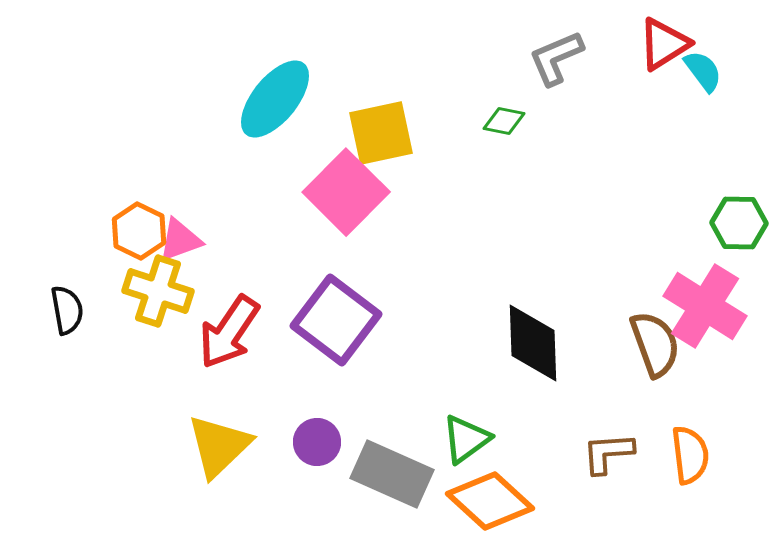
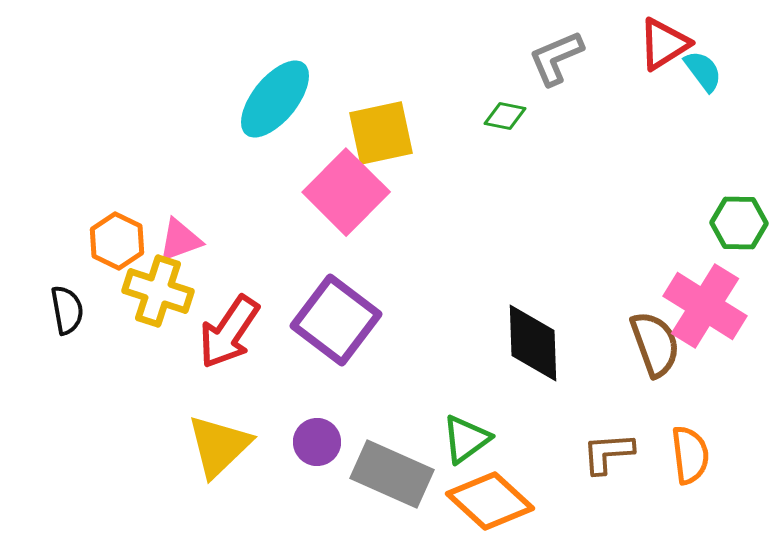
green diamond: moved 1 px right, 5 px up
orange hexagon: moved 22 px left, 10 px down
